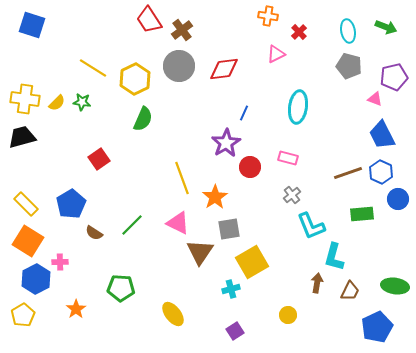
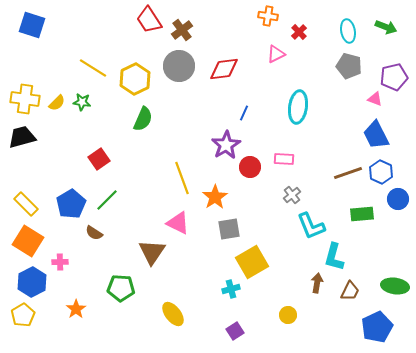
blue trapezoid at (382, 135): moved 6 px left
purple star at (226, 143): moved 2 px down
pink rectangle at (288, 158): moved 4 px left, 1 px down; rotated 12 degrees counterclockwise
green line at (132, 225): moved 25 px left, 25 px up
brown triangle at (200, 252): moved 48 px left
blue hexagon at (36, 279): moved 4 px left, 3 px down
